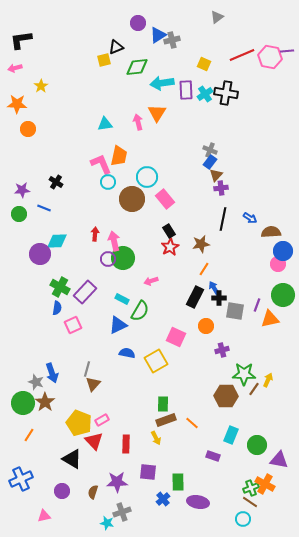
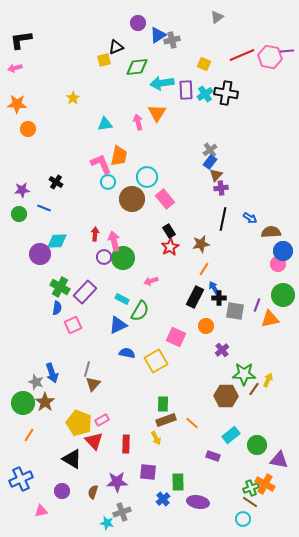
yellow star at (41, 86): moved 32 px right, 12 px down
gray cross at (210, 150): rotated 32 degrees clockwise
purple circle at (108, 259): moved 4 px left, 2 px up
purple cross at (222, 350): rotated 24 degrees counterclockwise
cyan rectangle at (231, 435): rotated 30 degrees clockwise
pink triangle at (44, 516): moved 3 px left, 5 px up
